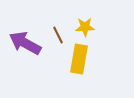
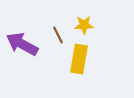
yellow star: moved 1 px left, 2 px up
purple arrow: moved 3 px left, 1 px down
